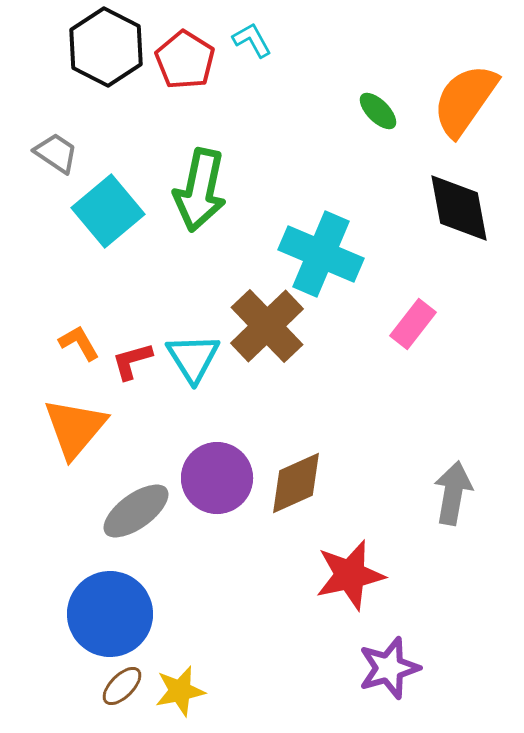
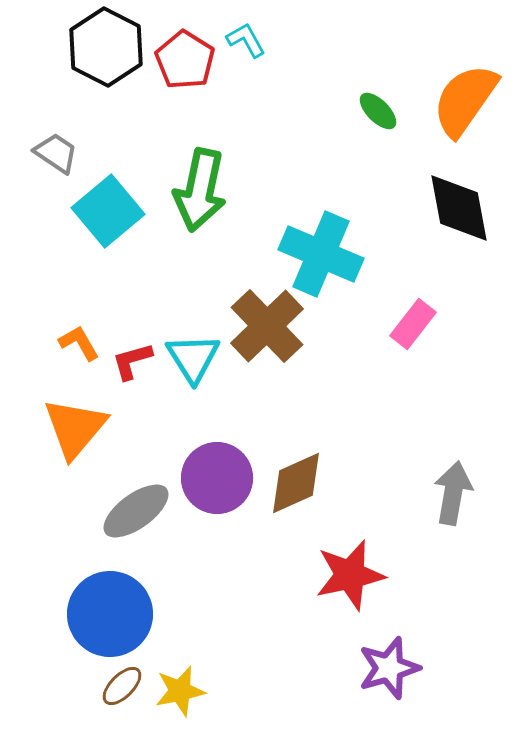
cyan L-shape: moved 6 px left
